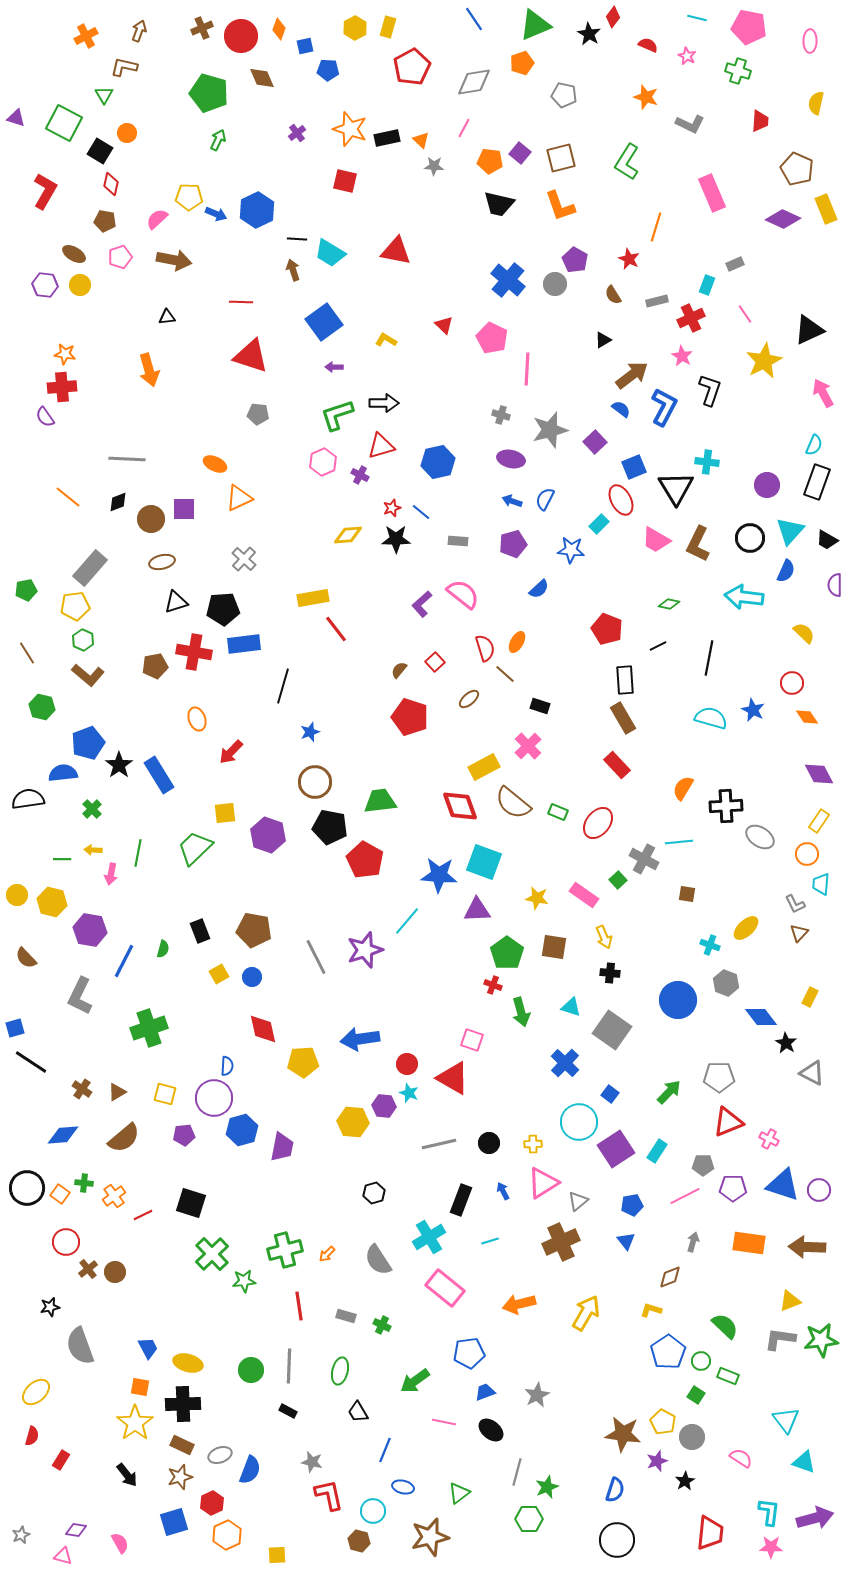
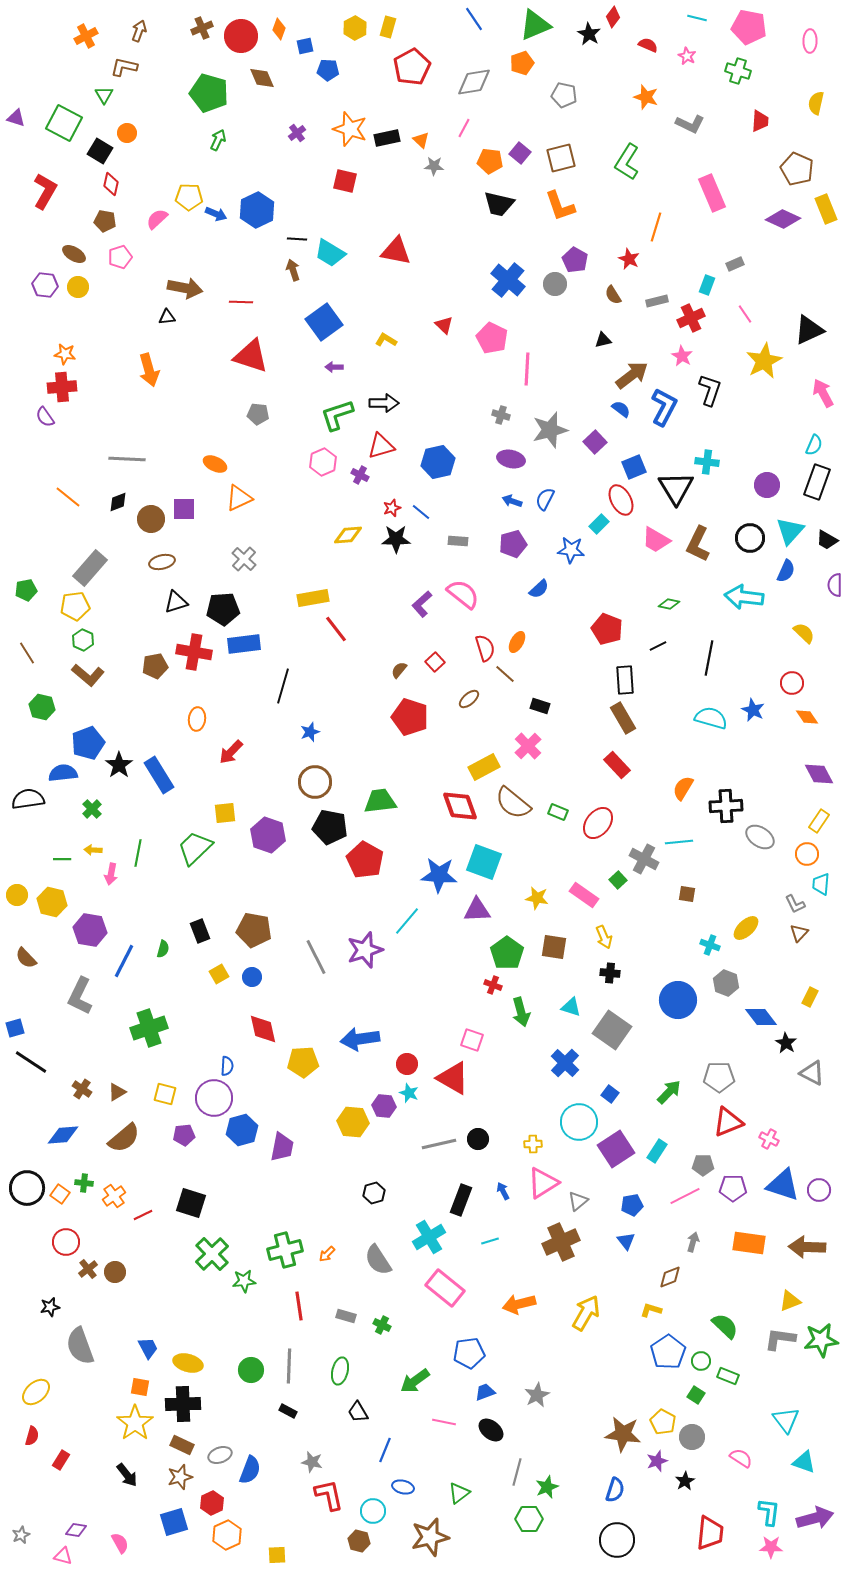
brown arrow at (174, 260): moved 11 px right, 28 px down
yellow circle at (80, 285): moved 2 px left, 2 px down
black triangle at (603, 340): rotated 18 degrees clockwise
orange ellipse at (197, 719): rotated 25 degrees clockwise
black circle at (489, 1143): moved 11 px left, 4 px up
